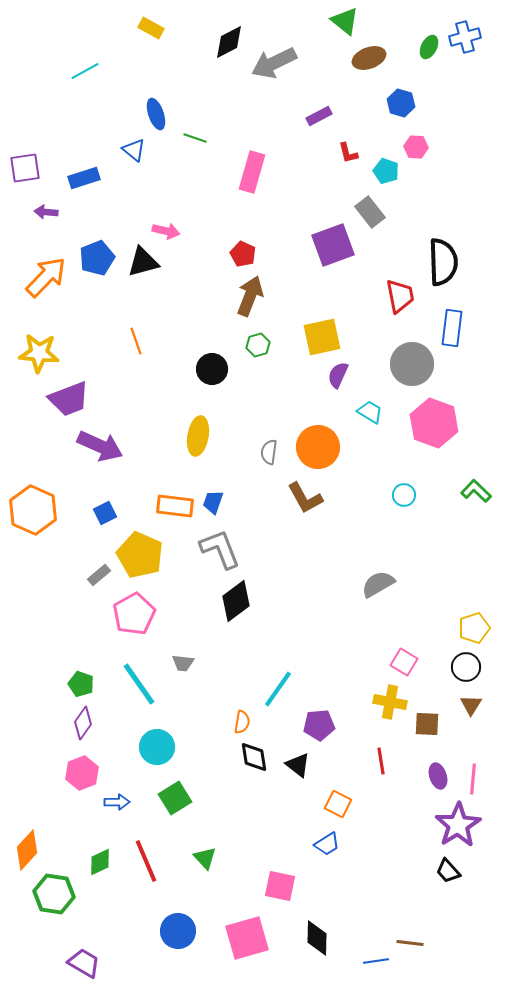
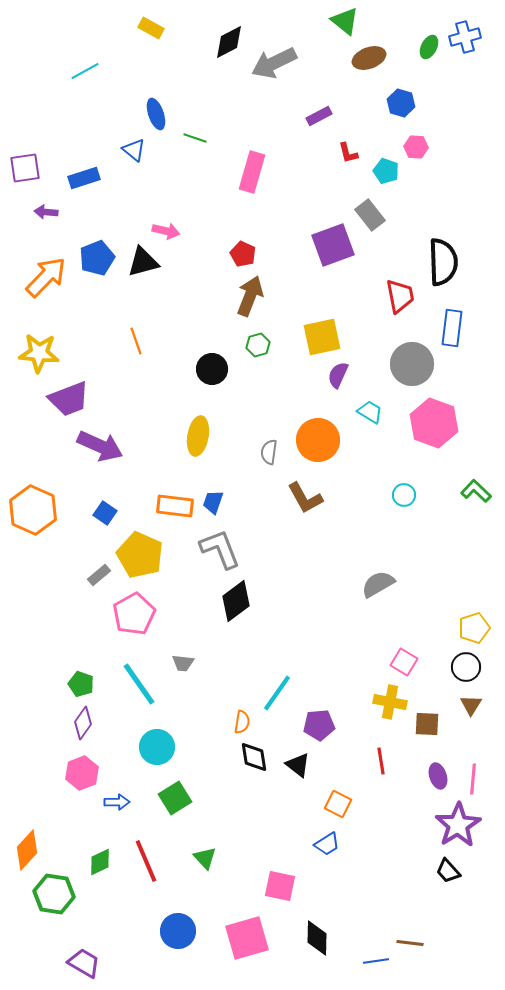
gray rectangle at (370, 212): moved 3 px down
orange circle at (318, 447): moved 7 px up
blue square at (105, 513): rotated 30 degrees counterclockwise
cyan line at (278, 689): moved 1 px left, 4 px down
